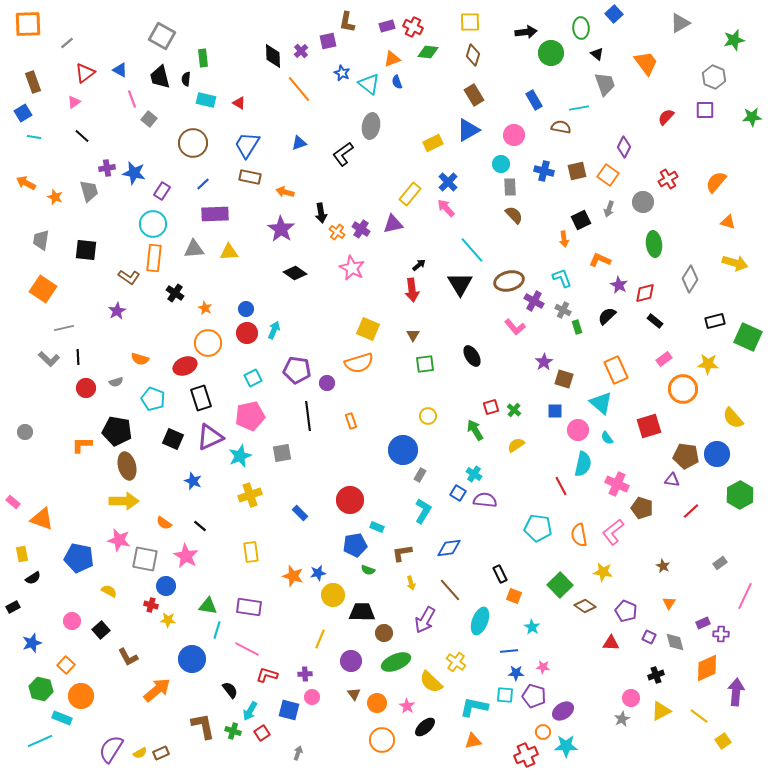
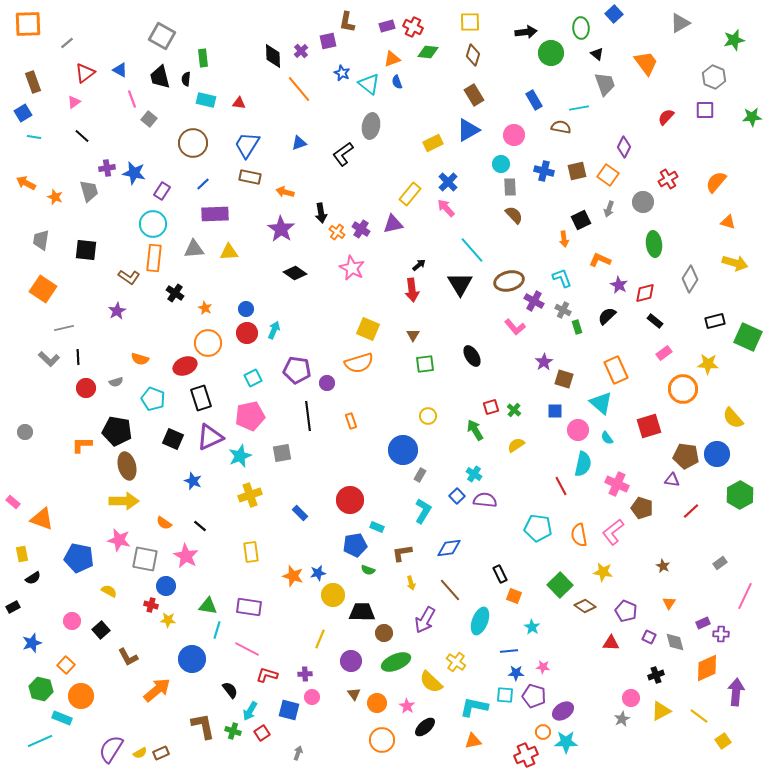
red triangle at (239, 103): rotated 24 degrees counterclockwise
pink rectangle at (664, 359): moved 6 px up
blue square at (458, 493): moved 1 px left, 3 px down; rotated 14 degrees clockwise
cyan star at (566, 746): moved 4 px up
